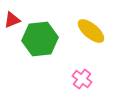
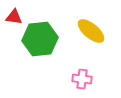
red triangle: moved 2 px right, 3 px up; rotated 30 degrees clockwise
pink cross: rotated 30 degrees counterclockwise
